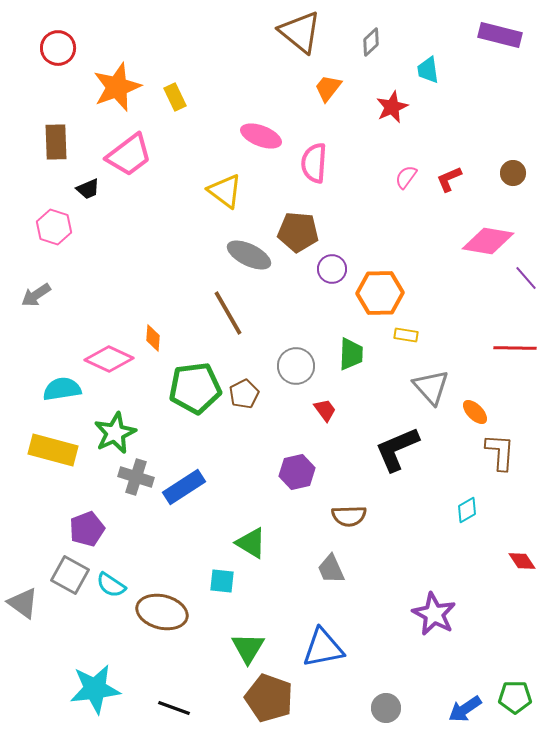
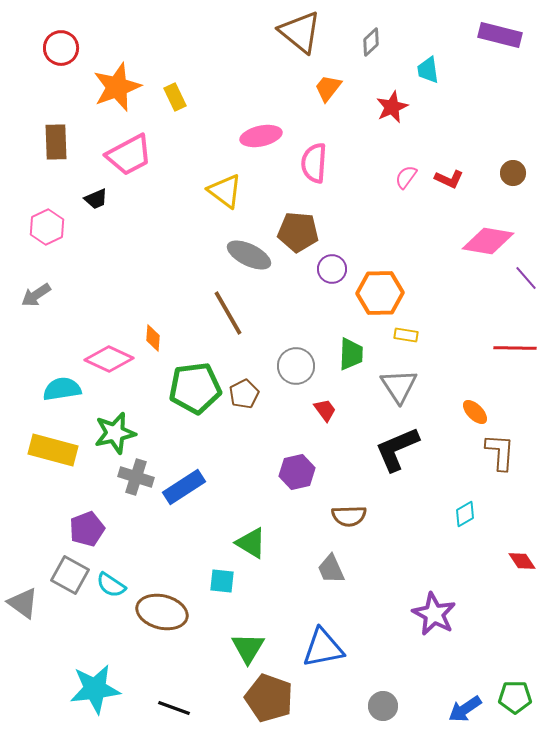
red circle at (58, 48): moved 3 px right
pink ellipse at (261, 136): rotated 33 degrees counterclockwise
pink trapezoid at (129, 155): rotated 9 degrees clockwise
red L-shape at (449, 179): rotated 132 degrees counterclockwise
black trapezoid at (88, 189): moved 8 px right, 10 px down
pink hexagon at (54, 227): moved 7 px left; rotated 16 degrees clockwise
gray triangle at (431, 387): moved 32 px left, 1 px up; rotated 9 degrees clockwise
green star at (115, 433): rotated 12 degrees clockwise
cyan diamond at (467, 510): moved 2 px left, 4 px down
gray circle at (386, 708): moved 3 px left, 2 px up
